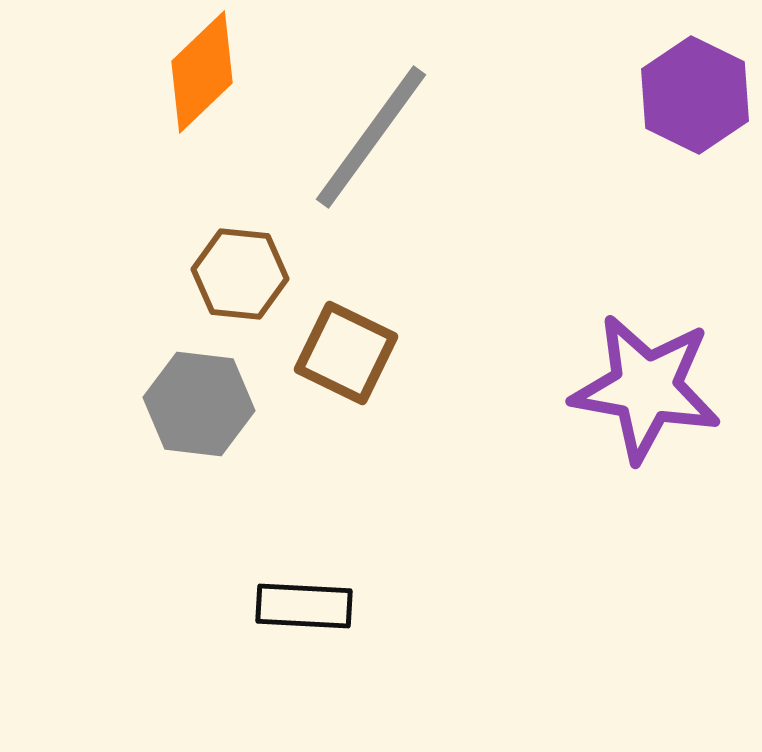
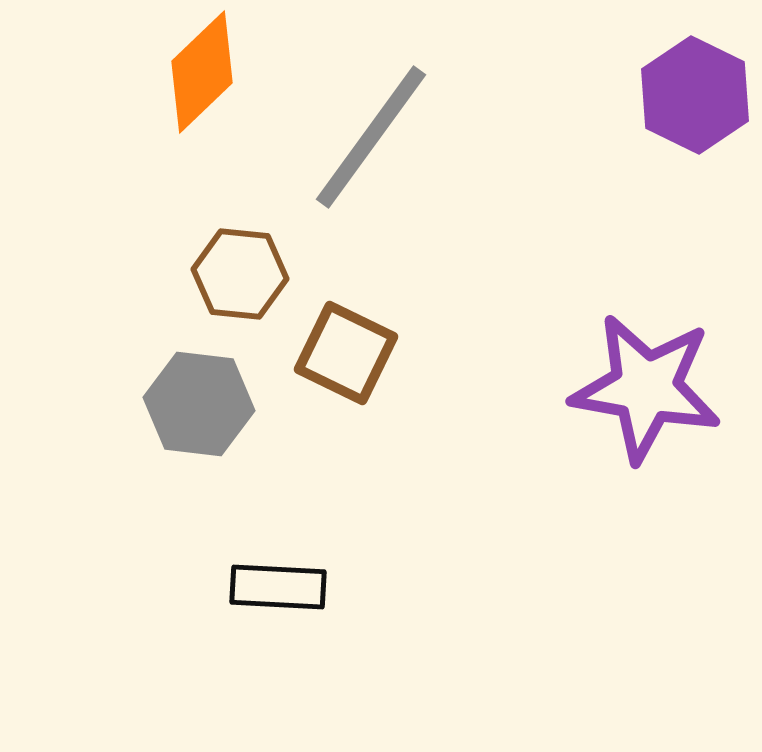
black rectangle: moved 26 px left, 19 px up
